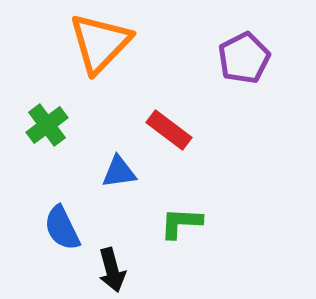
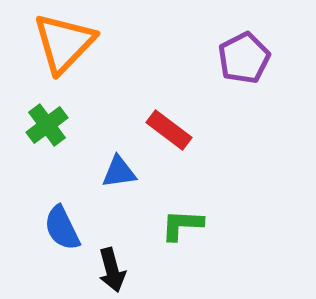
orange triangle: moved 36 px left
green L-shape: moved 1 px right, 2 px down
